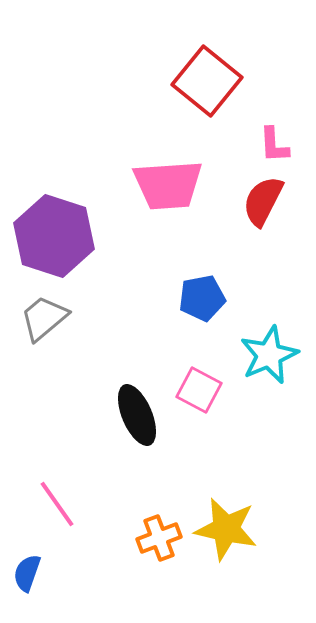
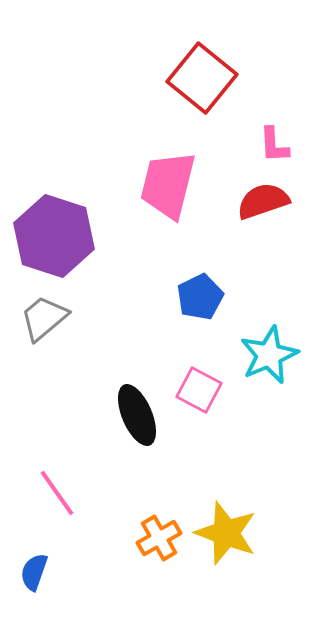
red square: moved 5 px left, 3 px up
pink trapezoid: rotated 108 degrees clockwise
red semicircle: rotated 44 degrees clockwise
blue pentagon: moved 2 px left, 1 px up; rotated 15 degrees counterclockwise
pink line: moved 11 px up
yellow star: moved 4 px down; rotated 8 degrees clockwise
orange cross: rotated 9 degrees counterclockwise
blue semicircle: moved 7 px right, 1 px up
